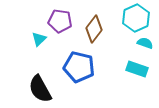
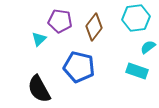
cyan hexagon: rotated 16 degrees clockwise
brown diamond: moved 2 px up
cyan semicircle: moved 3 px right, 4 px down; rotated 56 degrees counterclockwise
cyan rectangle: moved 2 px down
black semicircle: moved 1 px left
